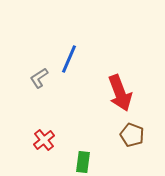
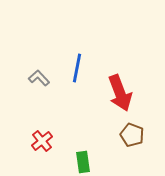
blue line: moved 8 px right, 9 px down; rotated 12 degrees counterclockwise
gray L-shape: rotated 80 degrees clockwise
red cross: moved 2 px left, 1 px down
green rectangle: rotated 15 degrees counterclockwise
